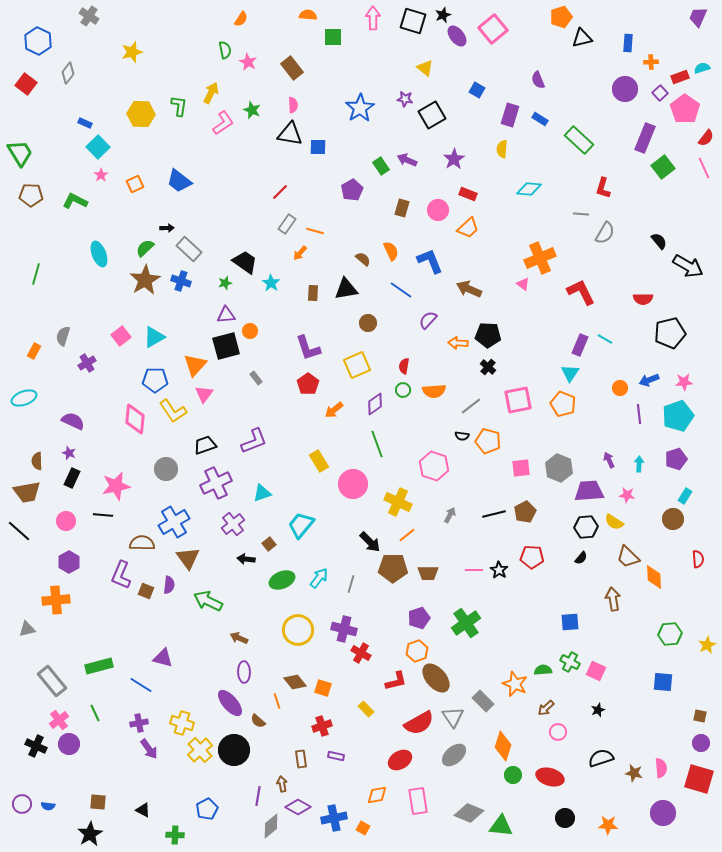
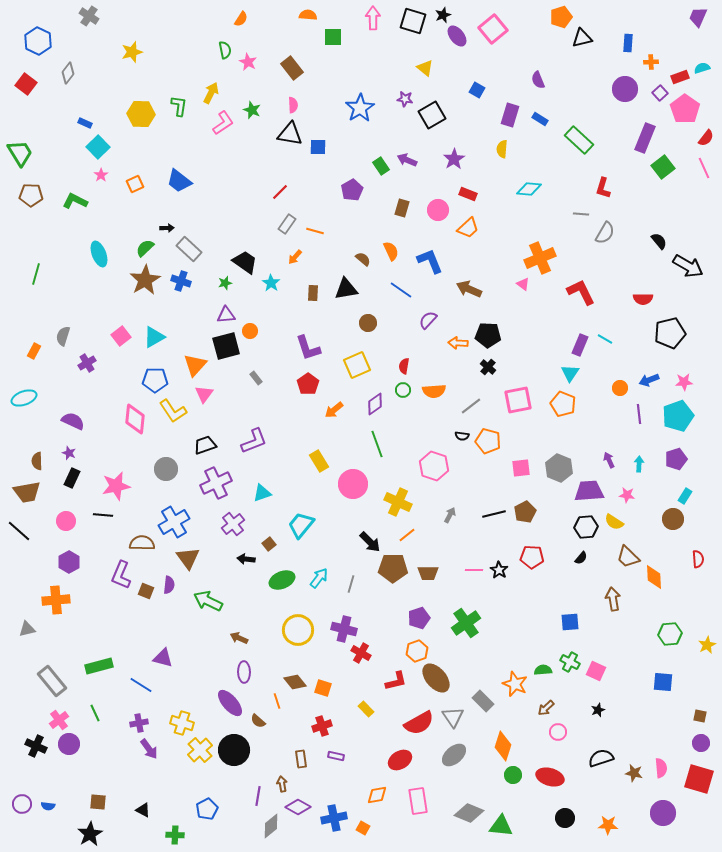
orange arrow at (300, 253): moved 5 px left, 4 px down
